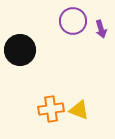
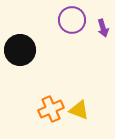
purple circle: moved 1 px left, 1 px up
purple arrow: moved 2 px right, 1 px up
orange cross: rotated 15 degrees counterclockwise
